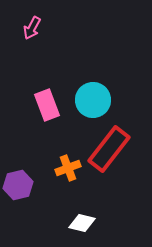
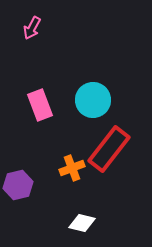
pink rectangle: moved 7 px left
orange cross: moved 4 px right
